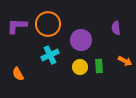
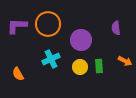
cyan cross: moved 1 px right, 4 px down
